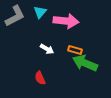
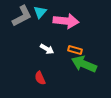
gray L-shape: moved 7 px right
green arrow: moved 1 px left, 1 px down
